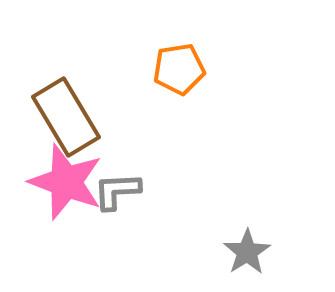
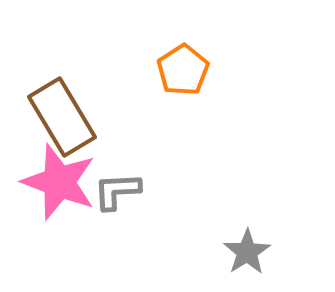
orange pentagon: moved 4 px right, 1 px down; rotated 24 degrees counterclockwise
brown rectangle: moved 4 px left
pink star: moved 7 px left
